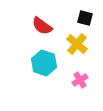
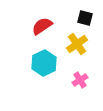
red semicircle: rotated 110 degrees clockwise
yellow cross: rotated 15 degrees clockwise
cyan hexagon: rotated 15 degrees clockwise
